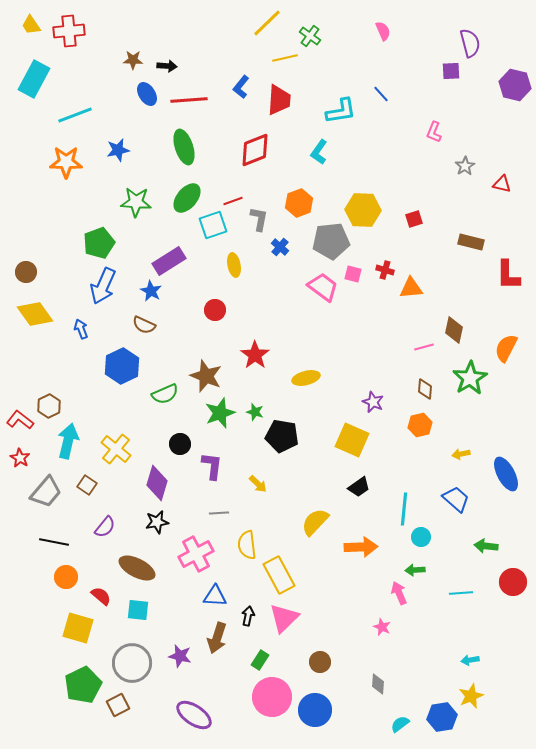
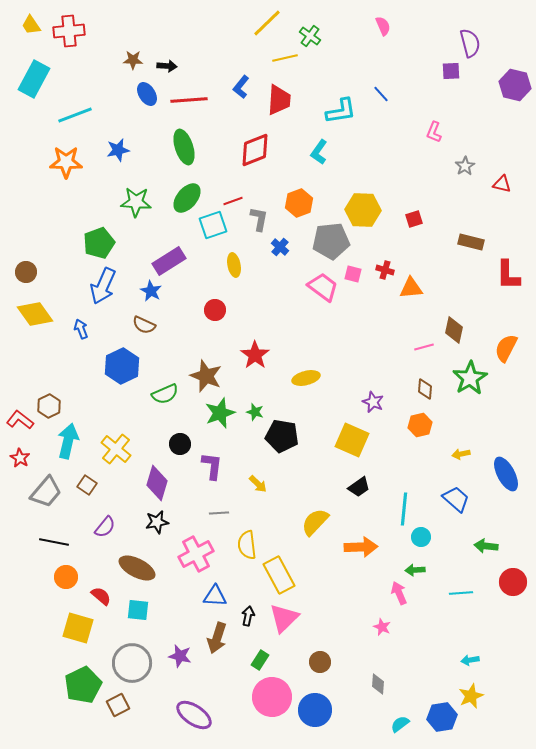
pink semicircle at (383, 31): moved 5 px up
